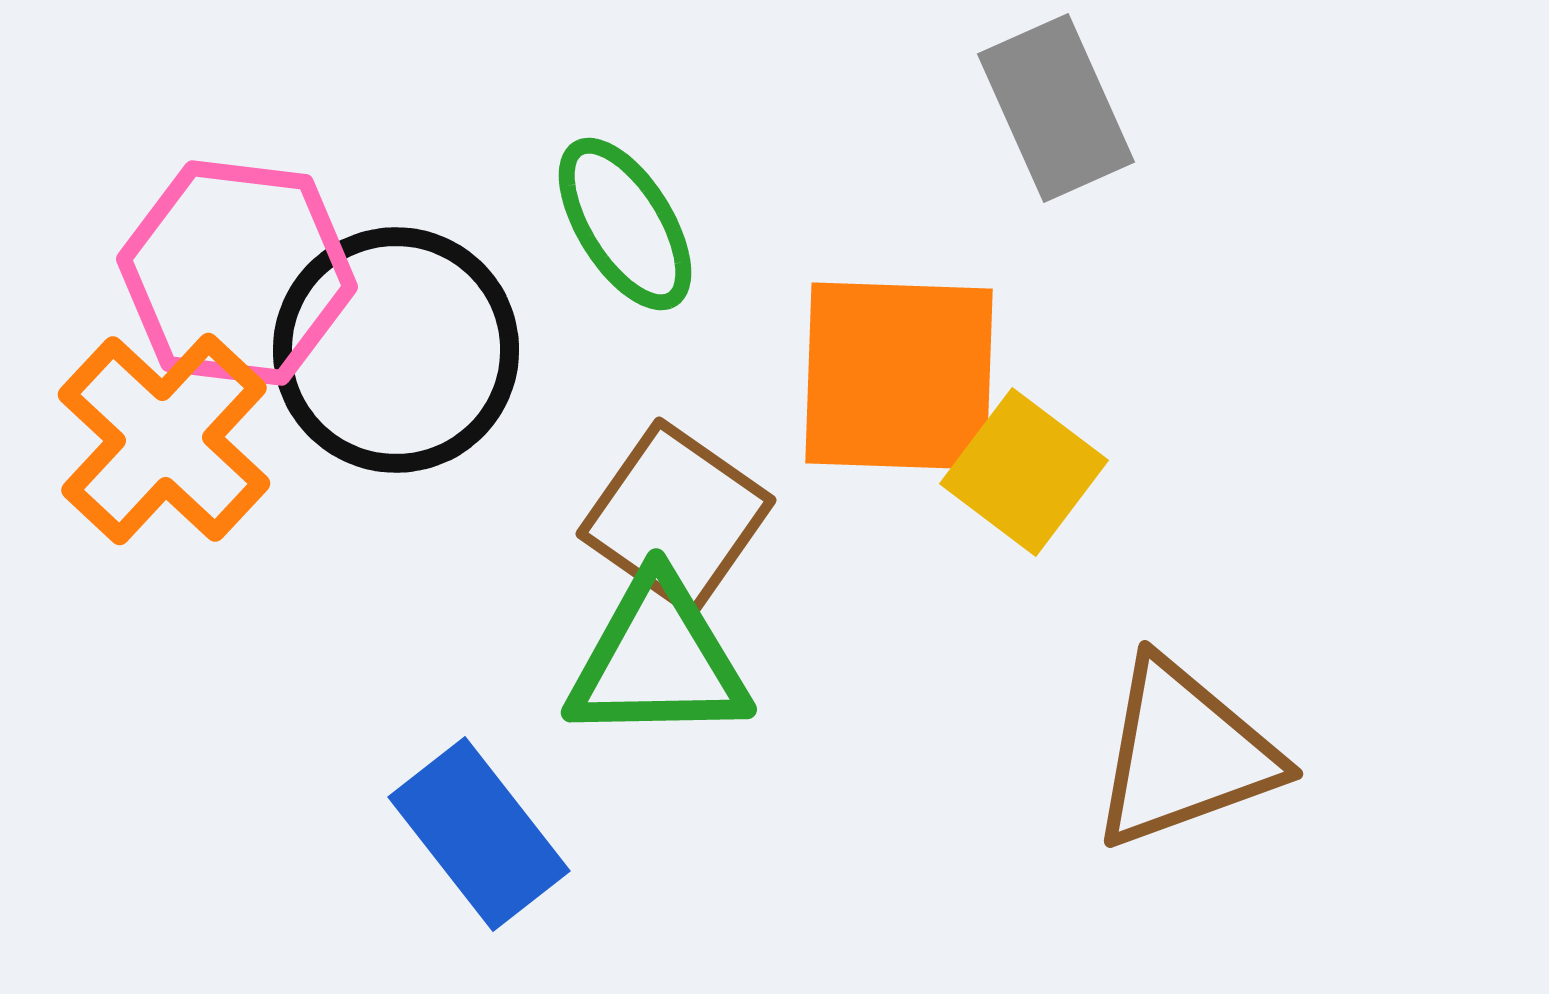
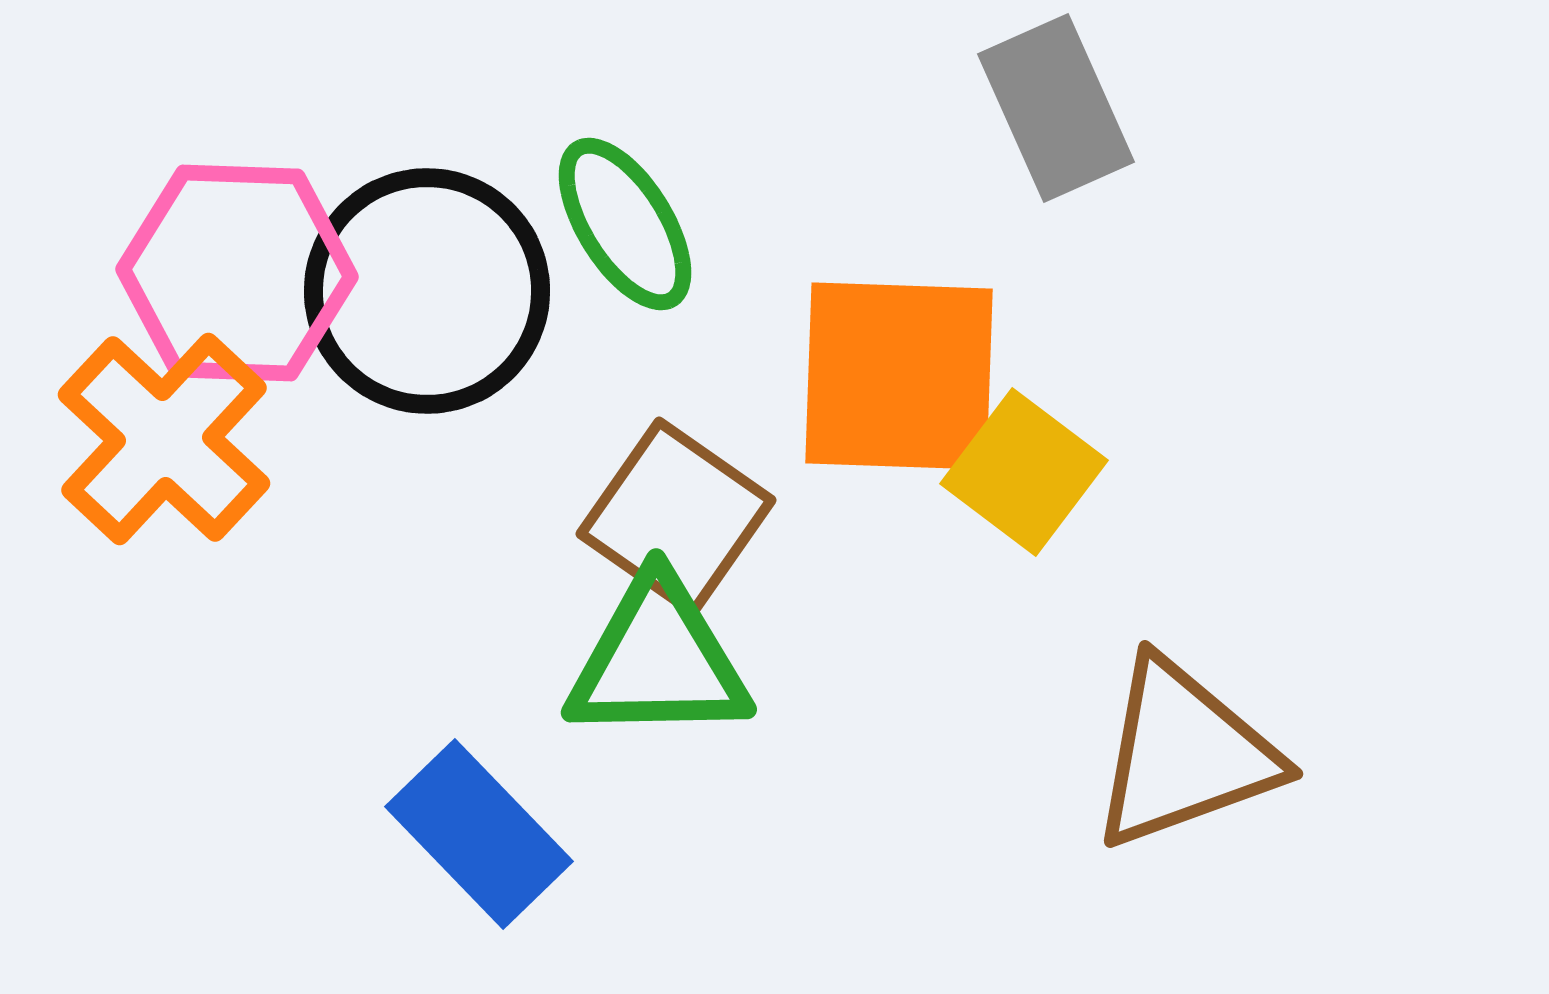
pink hexagon: rotated 5 degrees counterclockwise
black circle: moved 31 px right, 59 px up
blue rectangle: rotated 6 degrees counterclockwise
